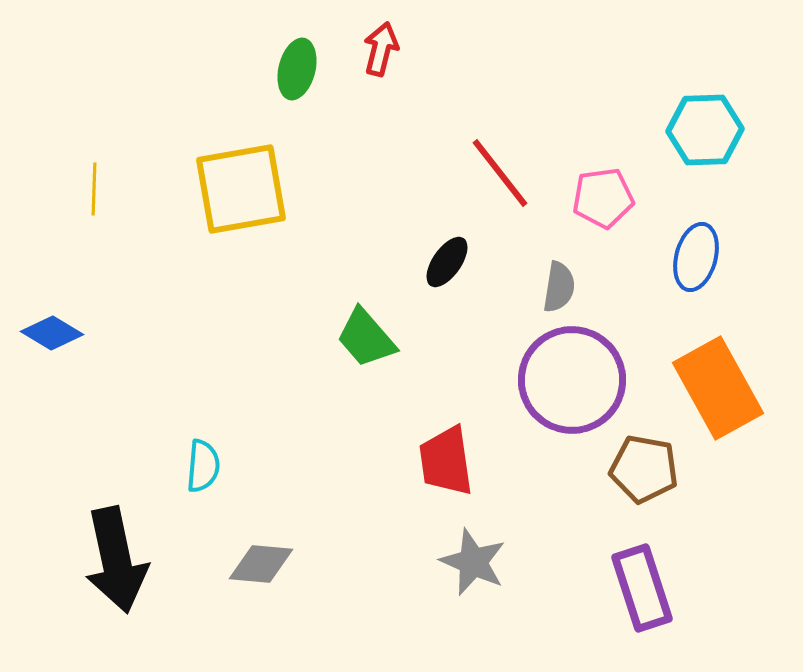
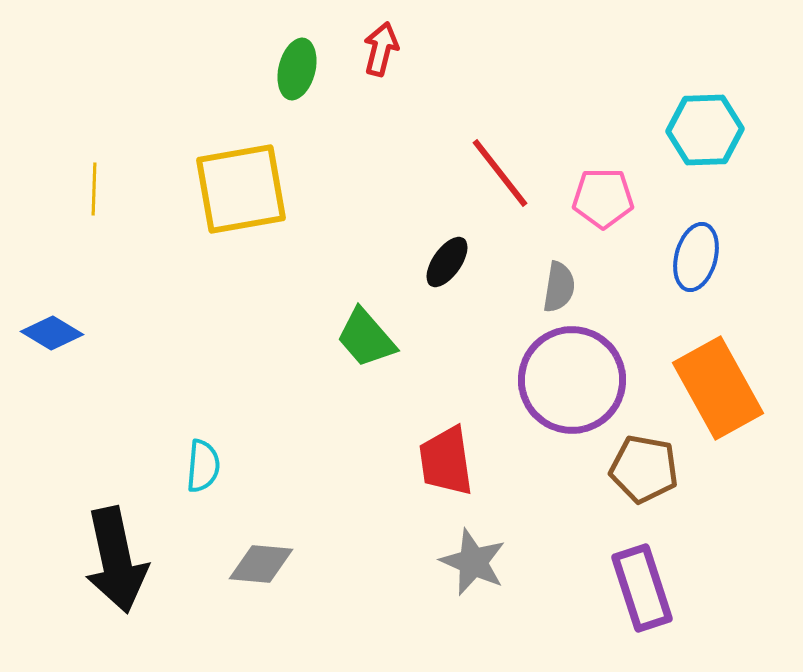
pink pentagon: rotated 8 degrees clockwise
